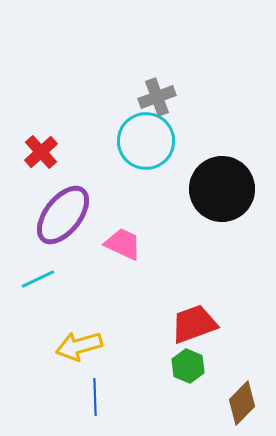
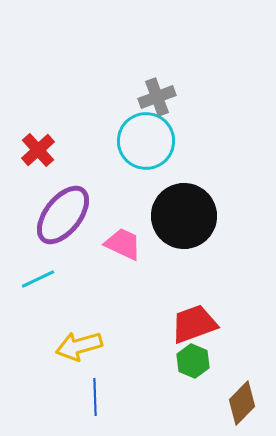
red cross: moved 3 px left, 2 px up
black circle: moved 38 px left, 27 px down
green hexagon: moved 5 px right, 5 px up
